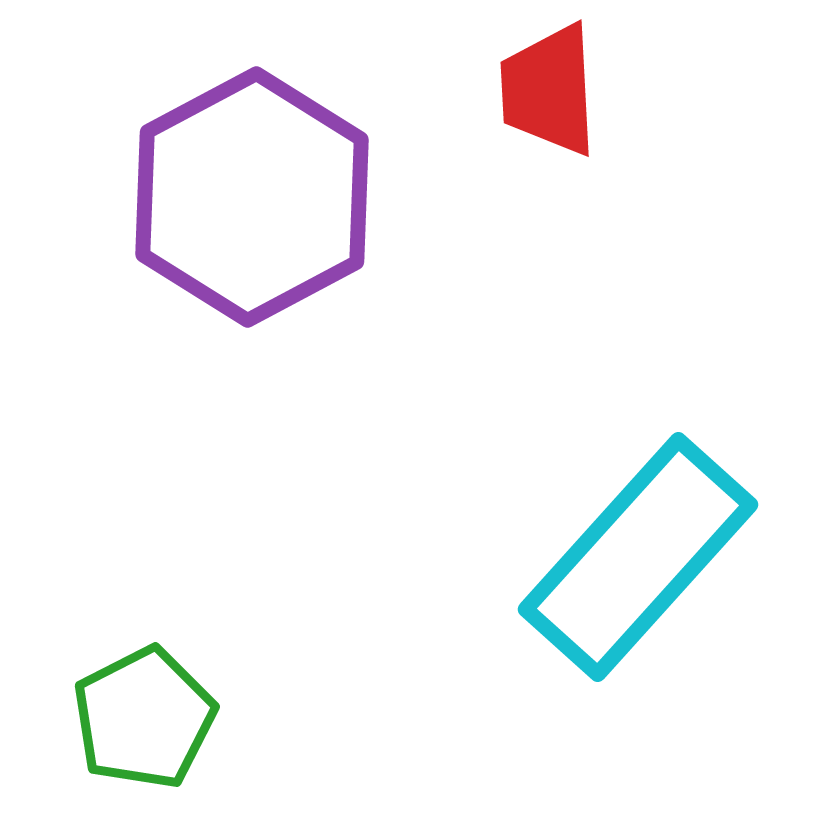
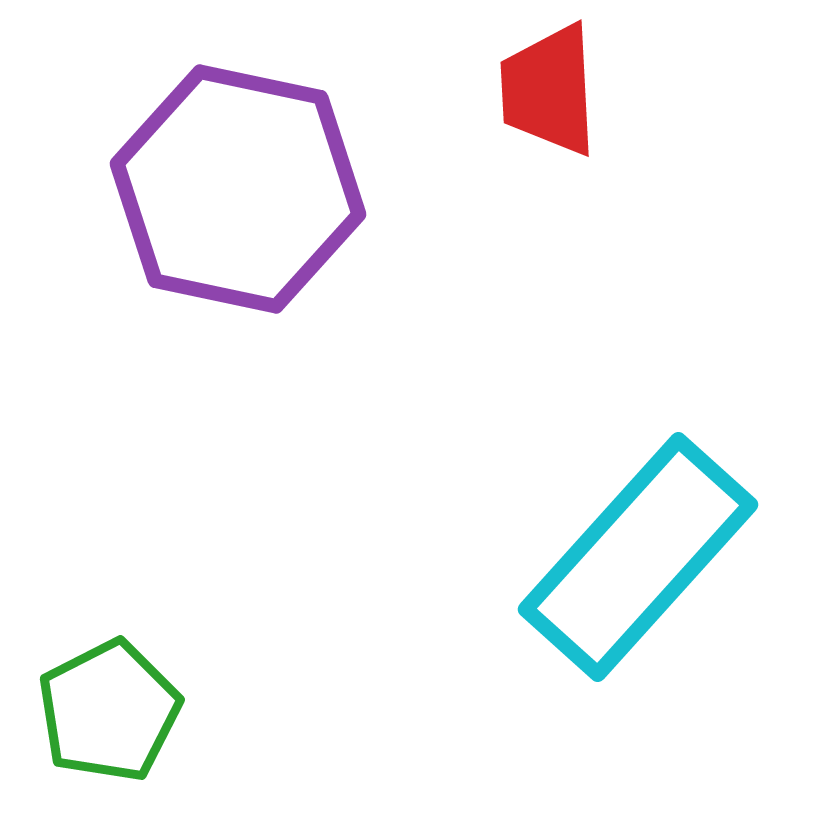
purple hexagon: moved 14 px left, 8 px up; rotated 20 degrees counterclockwise
green pentagon: moved 35 px left, 7 px up
